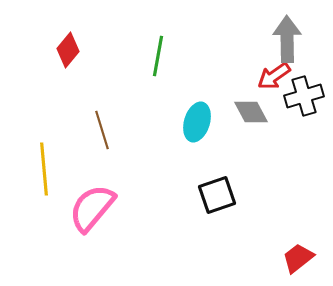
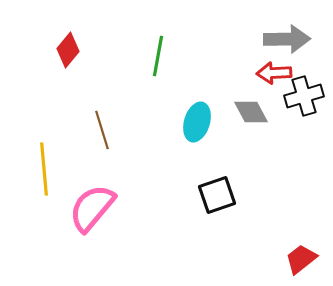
gray arrow: rotated 90 degrees clockwise
red arrow: moved 3 px up; rotated 32 degrees clockwise
red trapezoid: moved 3 px right, 1 px down
